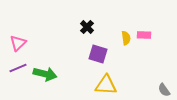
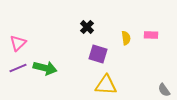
pink rectangle: moved 7 px right
green arrow: moved 6 px up
